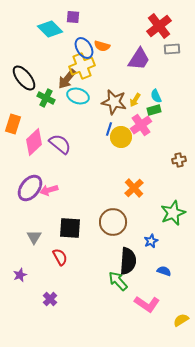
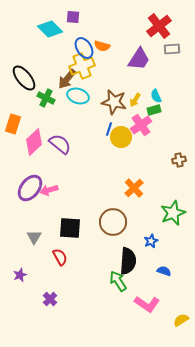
green arrow: rotated 10 degrees clockwise
